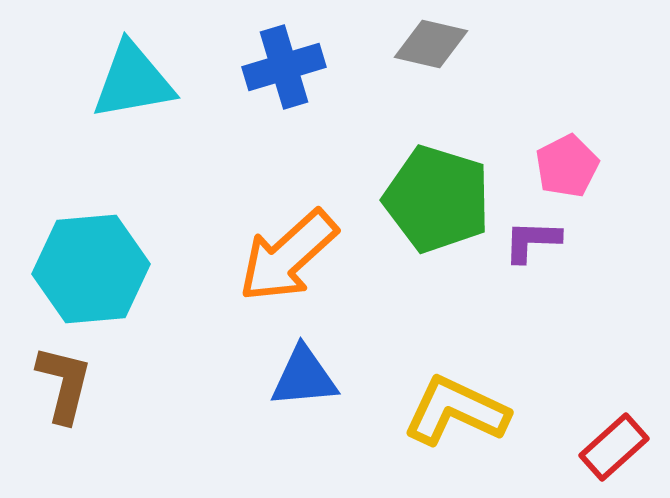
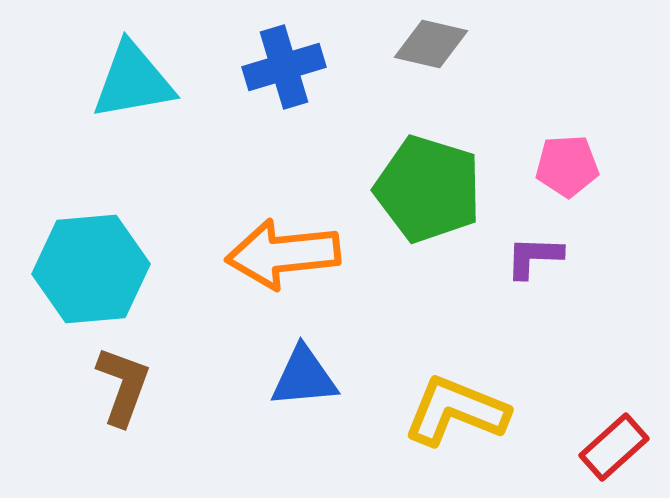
pink pentagon: rotated 24 degrees clockwise
green pentagon: moved 9 px left, 10 px up
purple L-shape: moved 2 px right, 16 px down
orange arrow: moved 5 px left, 2 px up; rotated 36 degrees clockwise
brown L-shape: moved 59 px right, 2 px down; rotated 6 degrees clockwise
yellow L-shape: rotated 3 degrees counterclockwise
